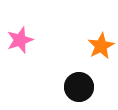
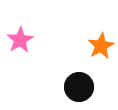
pink star: rotated 12 degrees counterclockwise
